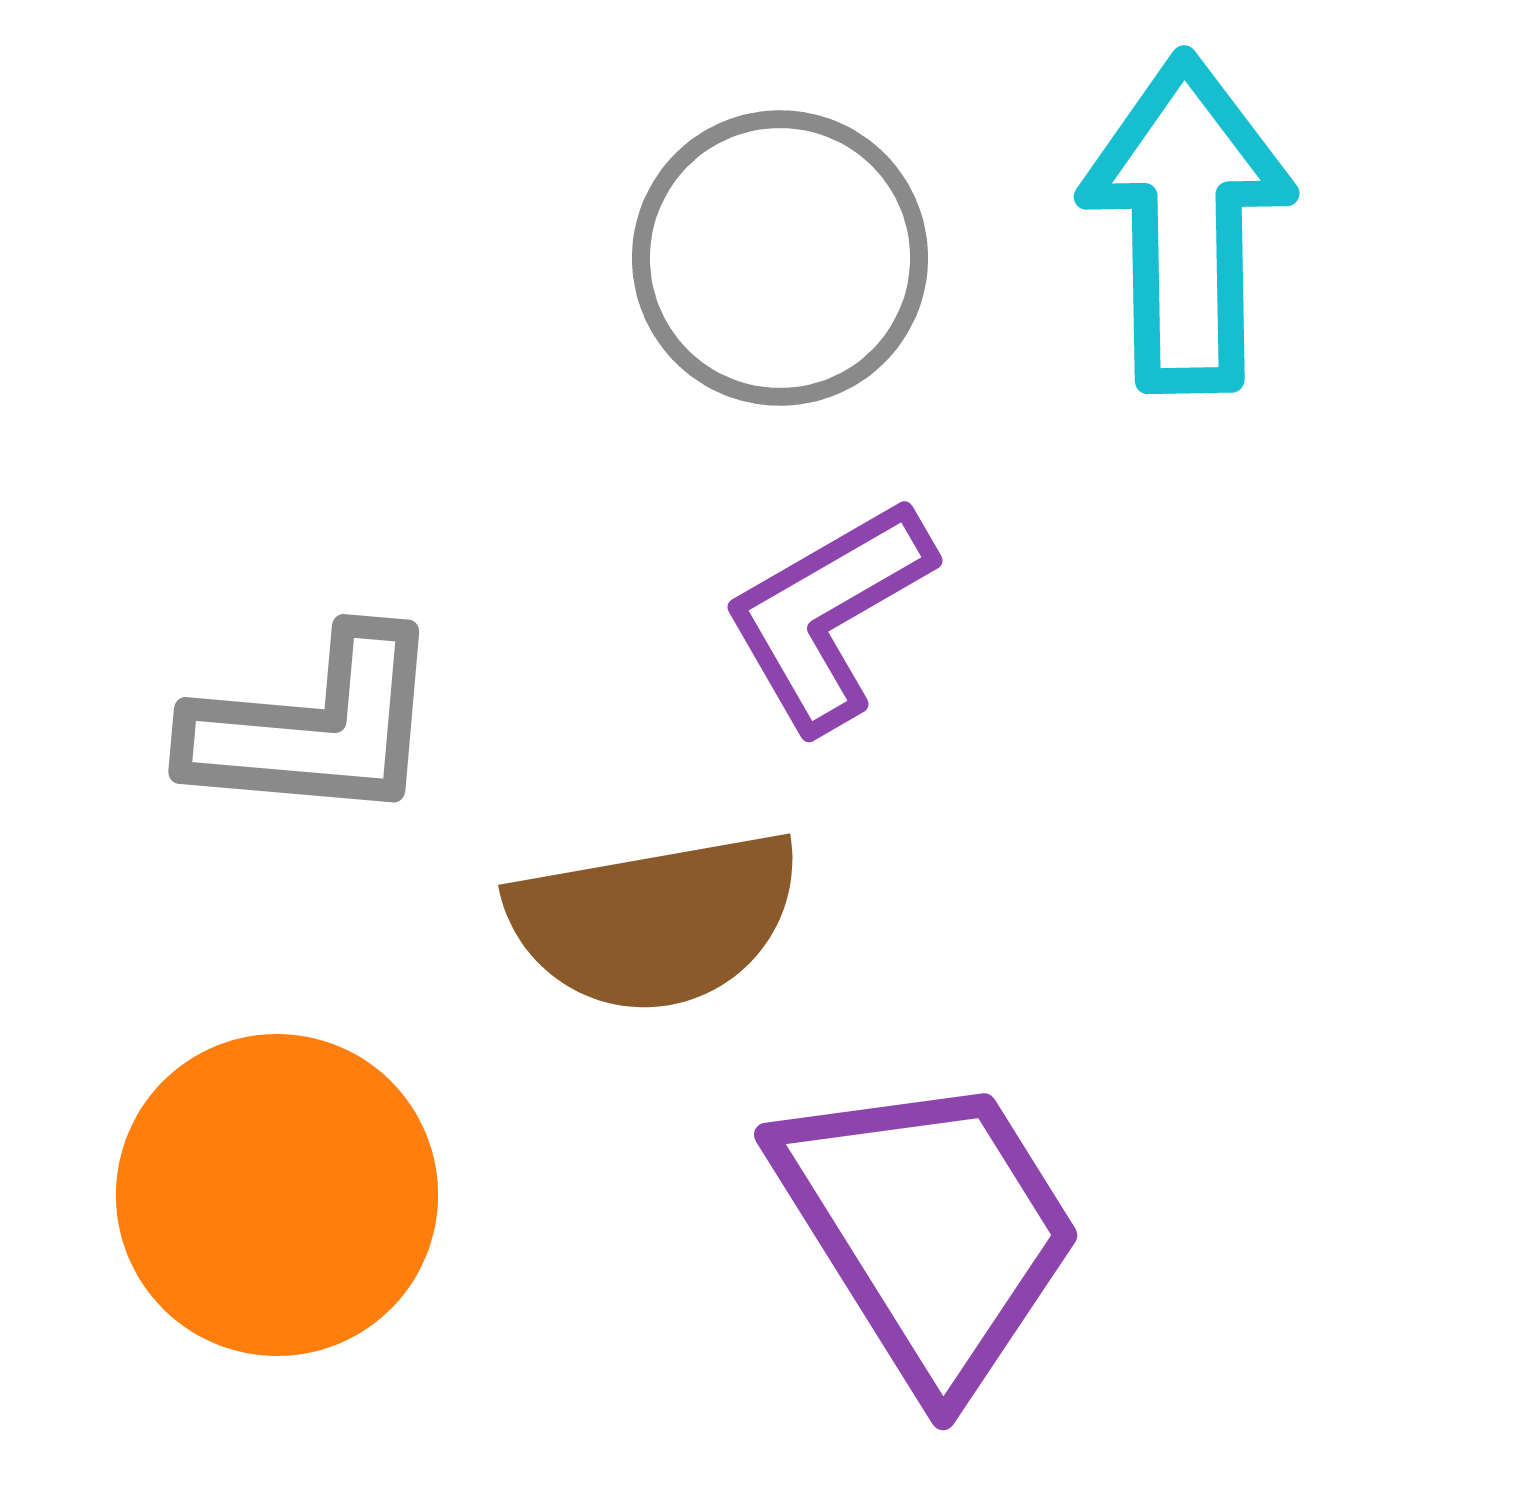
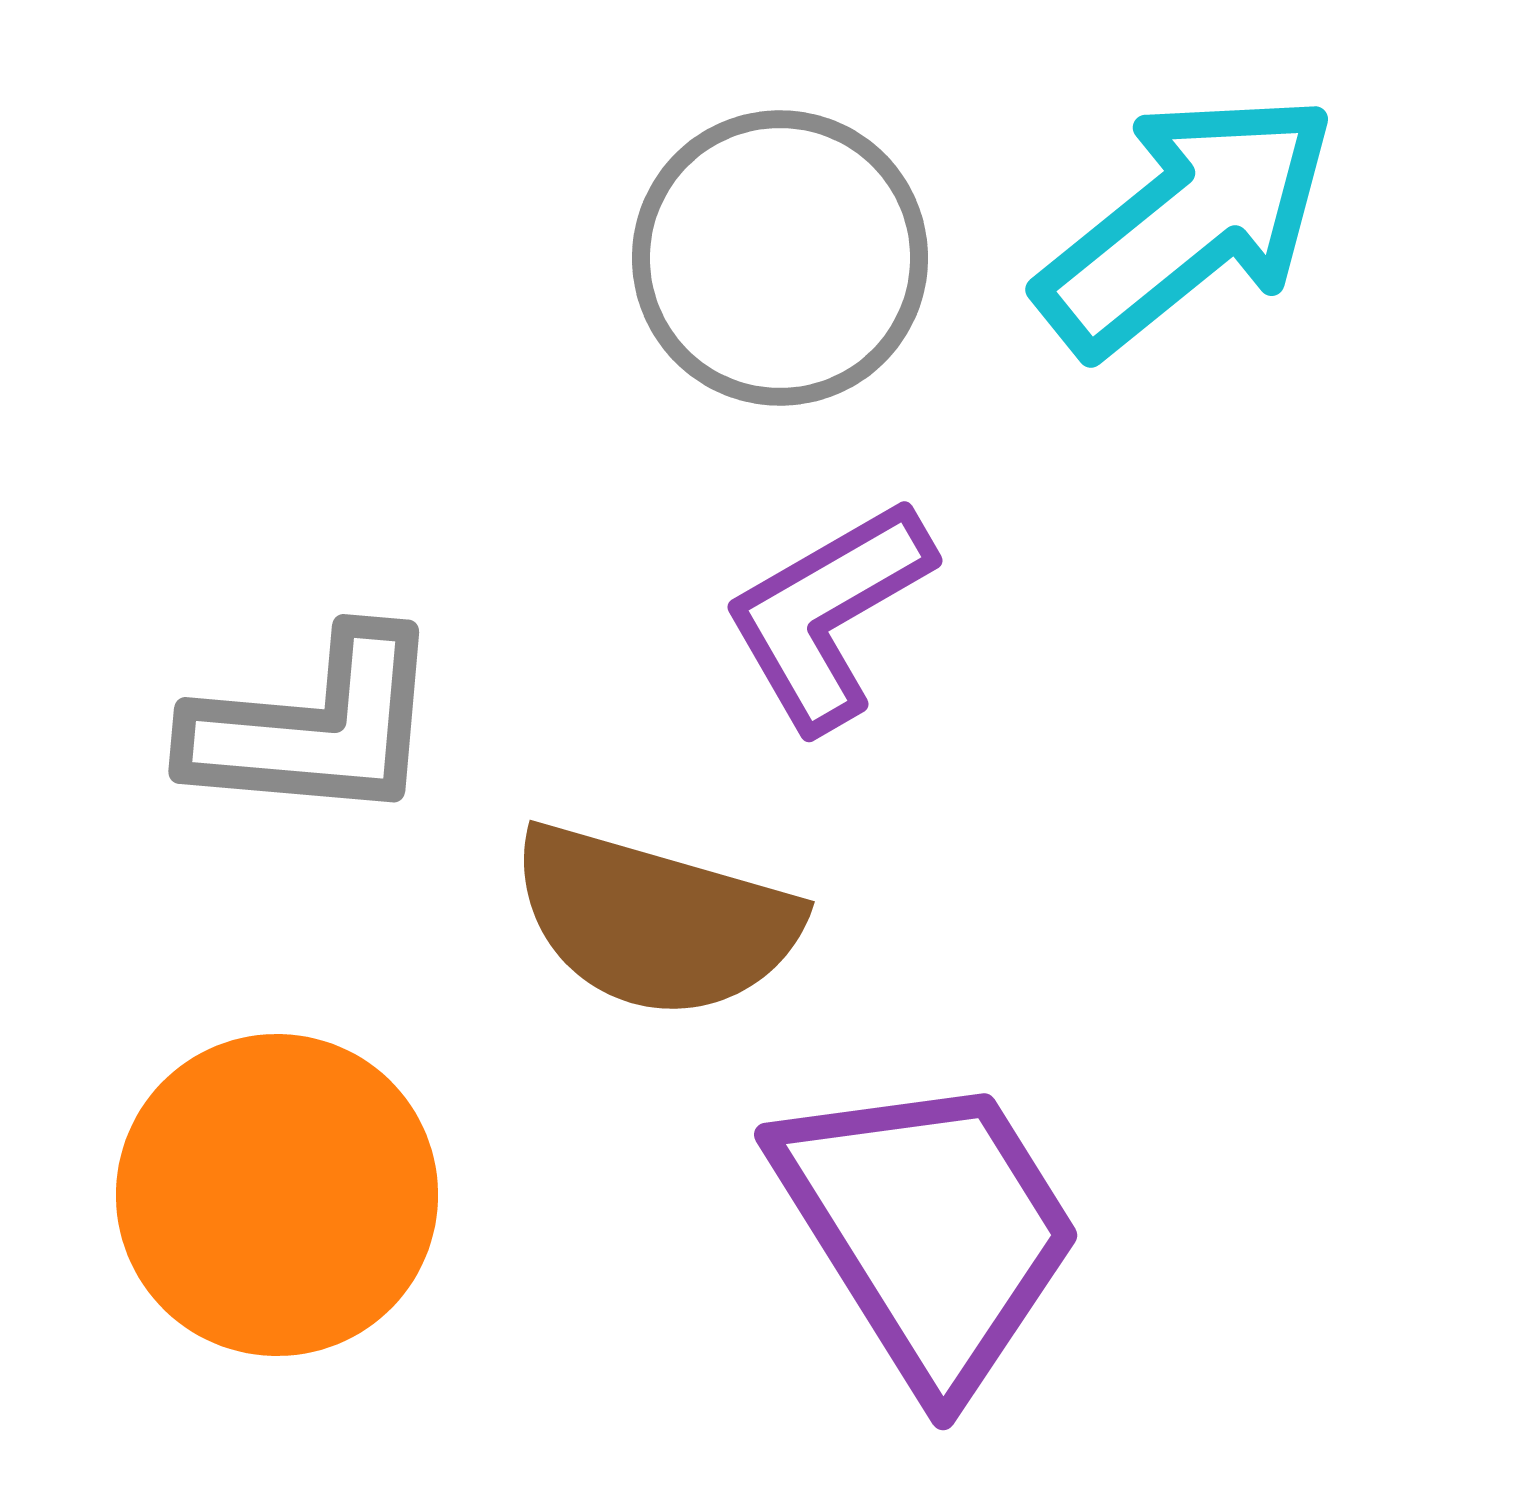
cyan arrow: rotated 52 degrees clockwise
brown semicircle: rotated 26 degrees clockwise
